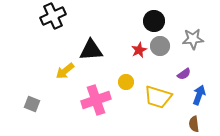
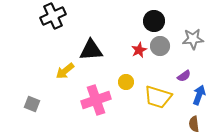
purple semicircle: moved 2 px down
